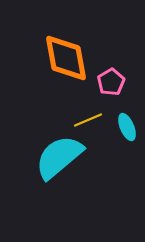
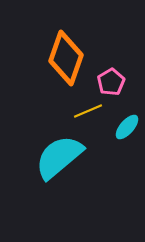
orange diamond: rotated 30 degrees clockwise
yellow line: moved 9 px up
cyan ellipse: rotated 64 degrees clockwise
